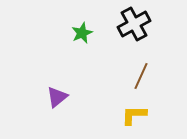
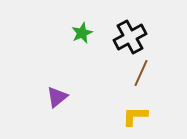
black cross: moved 4 px left, 13 px down
brown line: moved 3 px up
yellow L-shape: moved 1 px right, 1 px down
